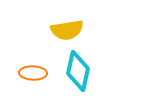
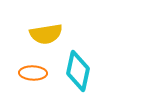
yellow semicircle: moved 21 px left, 4 px down
